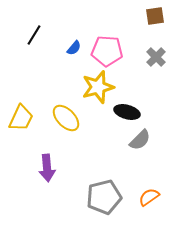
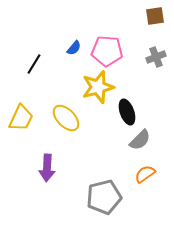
black line: moved 29 px down
gray cross: rotated 24 degrees clockwise
black ellipse: rotated 55 degrees clockwise
purple arrow: rotated 8 degrees clockwise
orange semicircle: moved 4 px left, 23 px up
